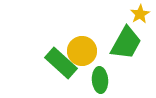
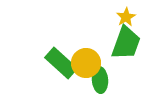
yellow star: moved 14 px left, 3 px down
green trapezoid: rotated 9 degrees counterclockwise
yellow circle: moved 4 px right, 12 px down
